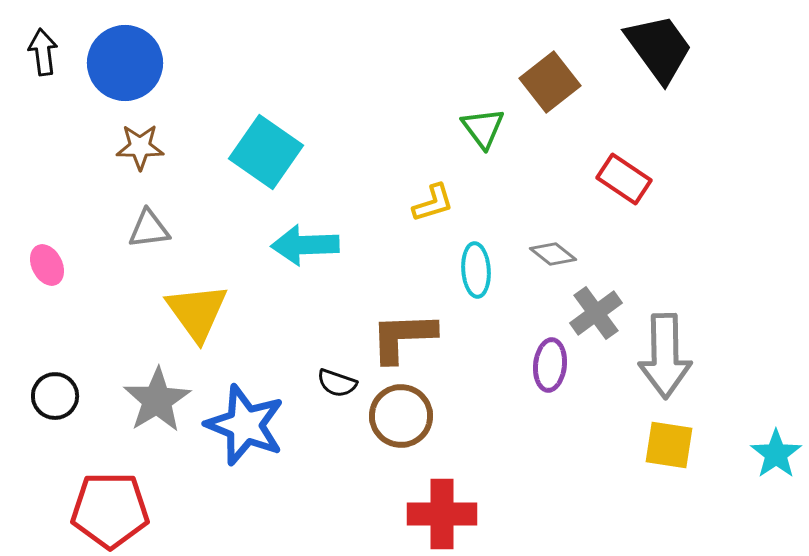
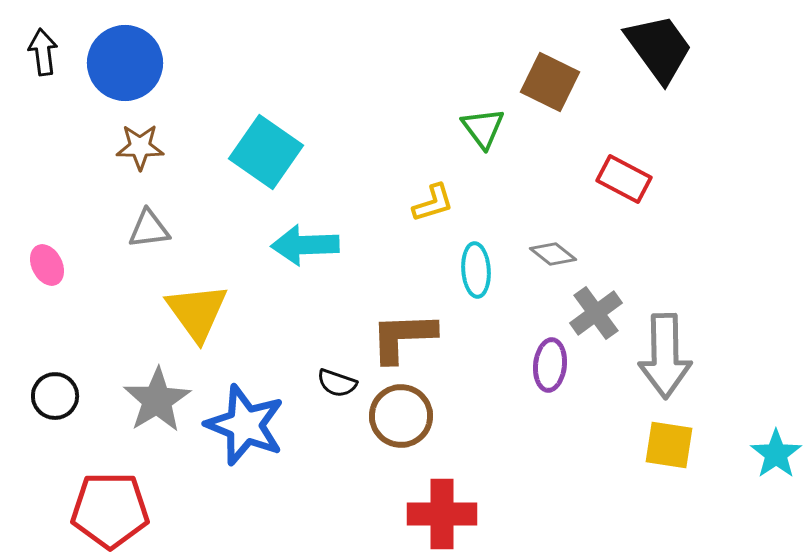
brown square: rotated 26 degrees counterclockwise
red rectangle: rotated 6 degrees counterclockwise
